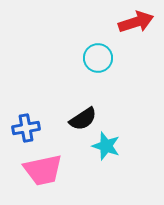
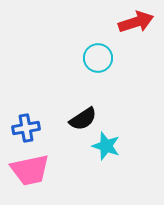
pink trapezoid: moved 13 px left
